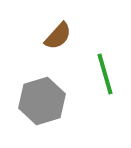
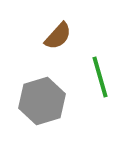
green line: moved 5 px left, 3 px down
